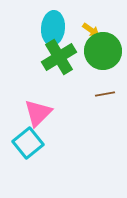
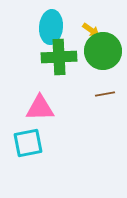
cyan ellipse: moved 2 px left, 1 px up
green cross: rotated 28 degrees clockwise
pink triangle: moved 2 px right, 5 px up; rotated 44 degrees clockwise
cyan square: rotated 28 degrees clockwise
